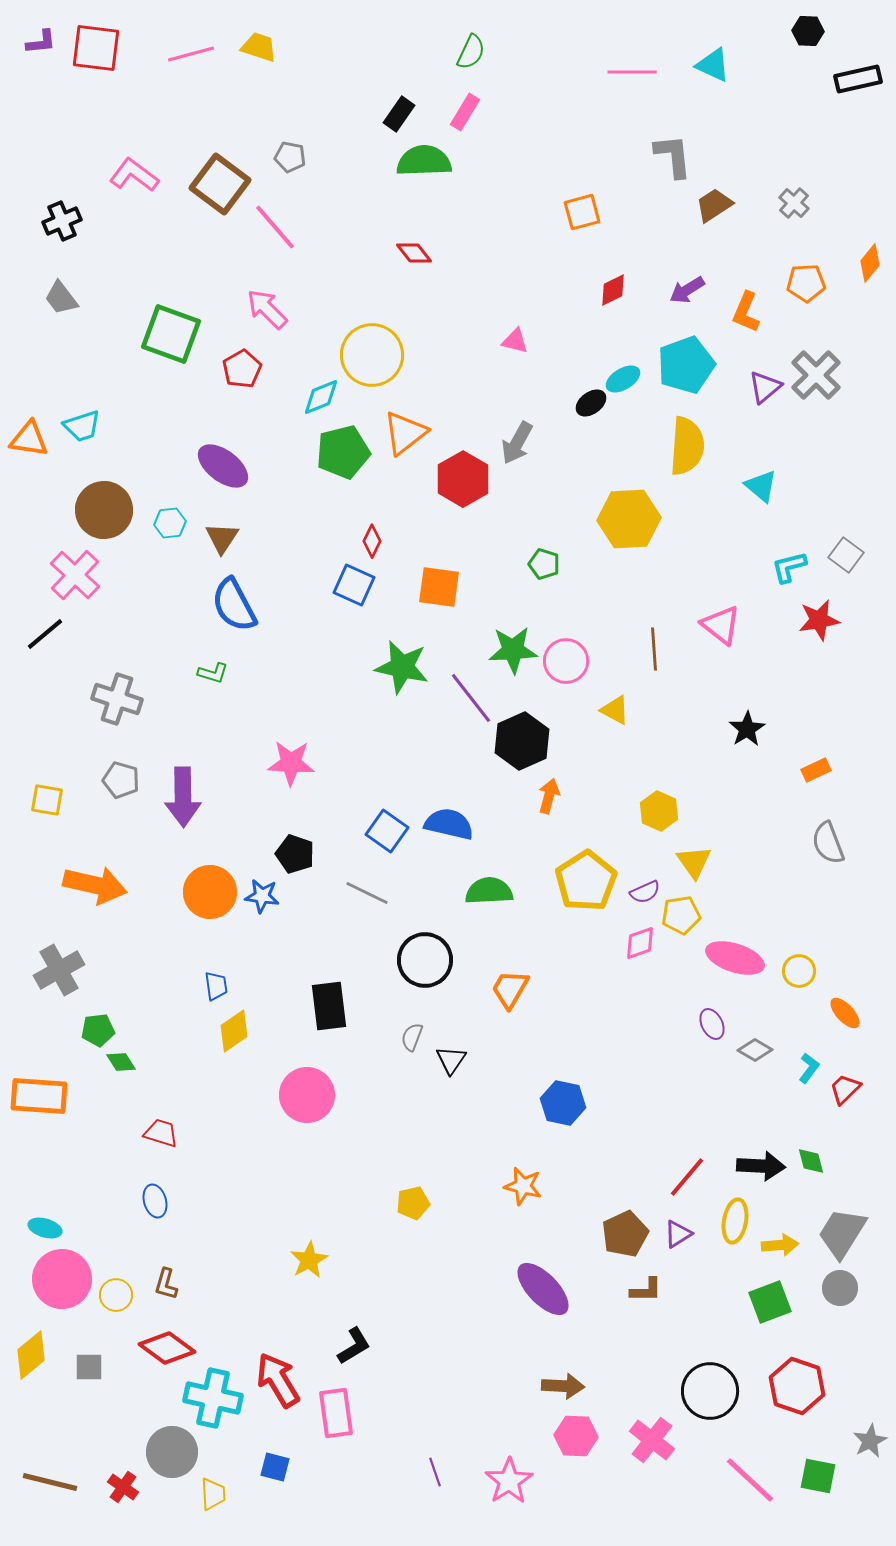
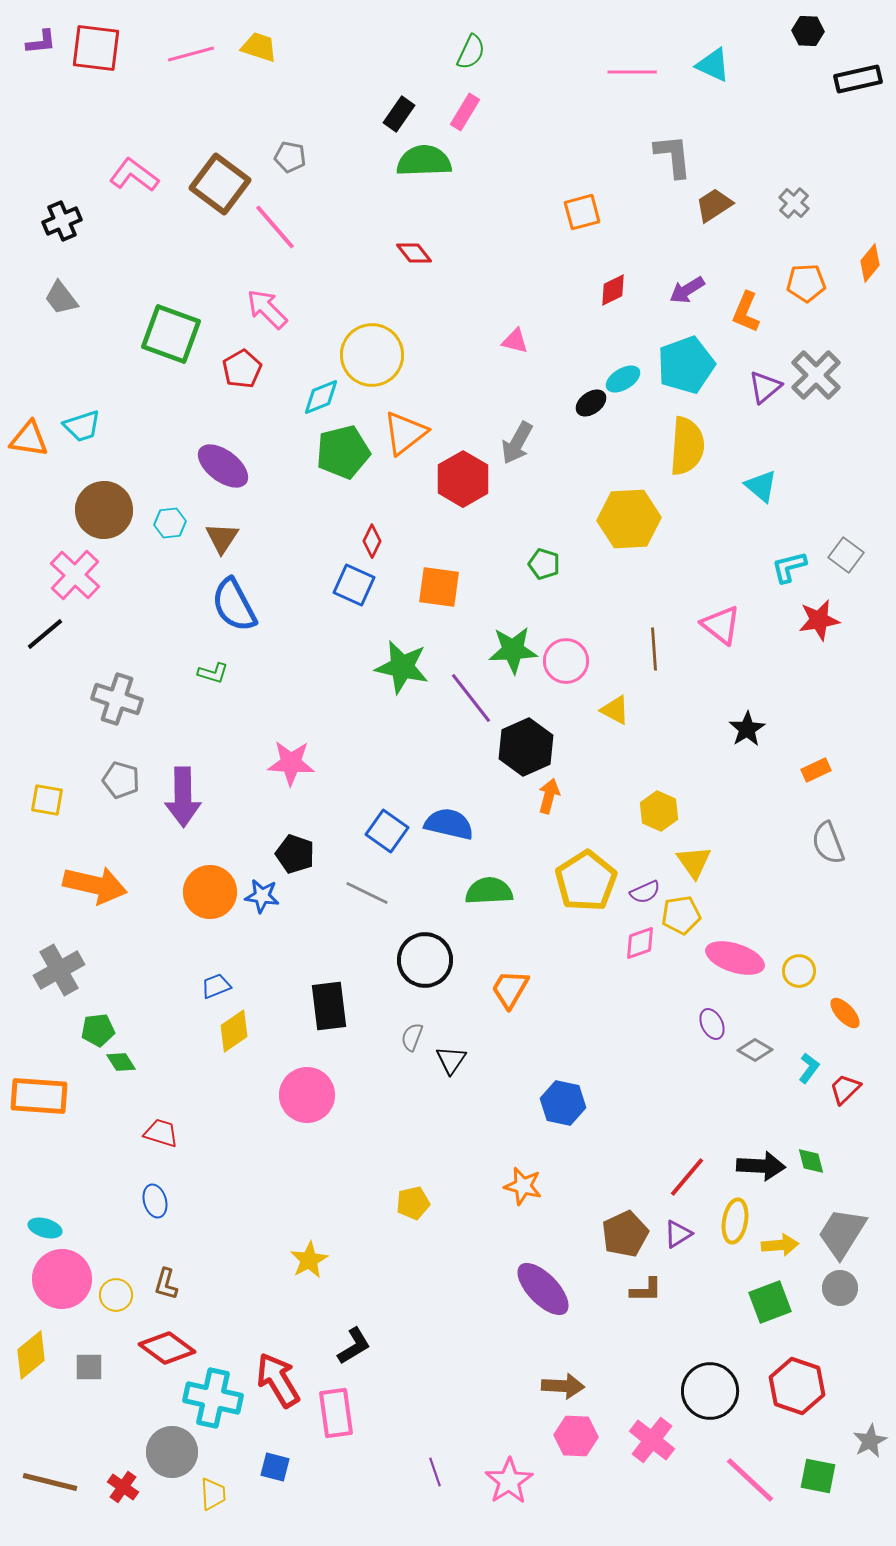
black hexagon at (522, 741): moved 4 px right, 6 px down
blue trapezoid at (216, 986): rotated 104 degrees counterclockwise
